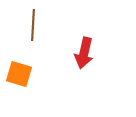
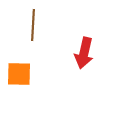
orange square: rotated 16 degrees counterclockwise
